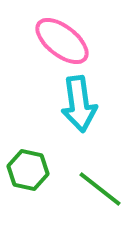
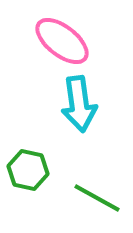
green line: moved 3 px left, 9 px down; rotated 9 degrees counterclockwise
